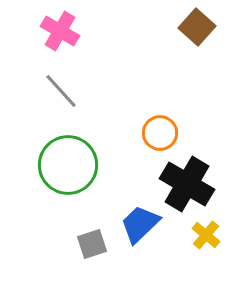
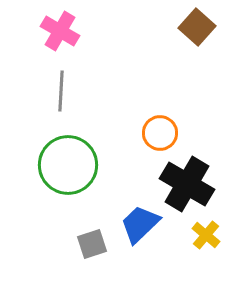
gray line: rotated 45 degrees clockwise
